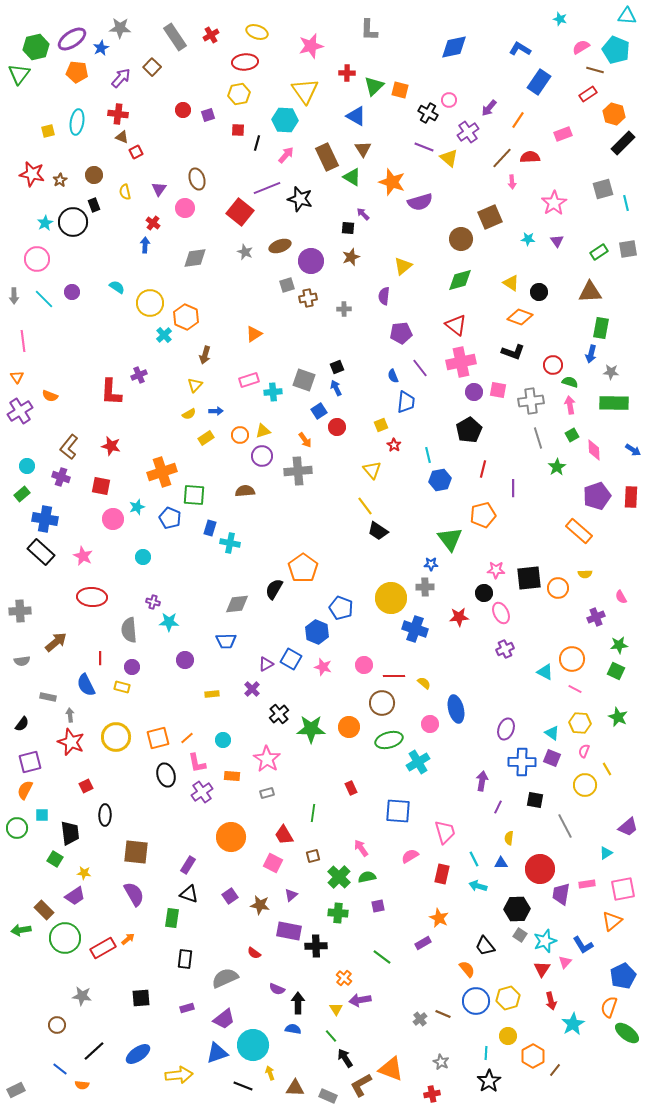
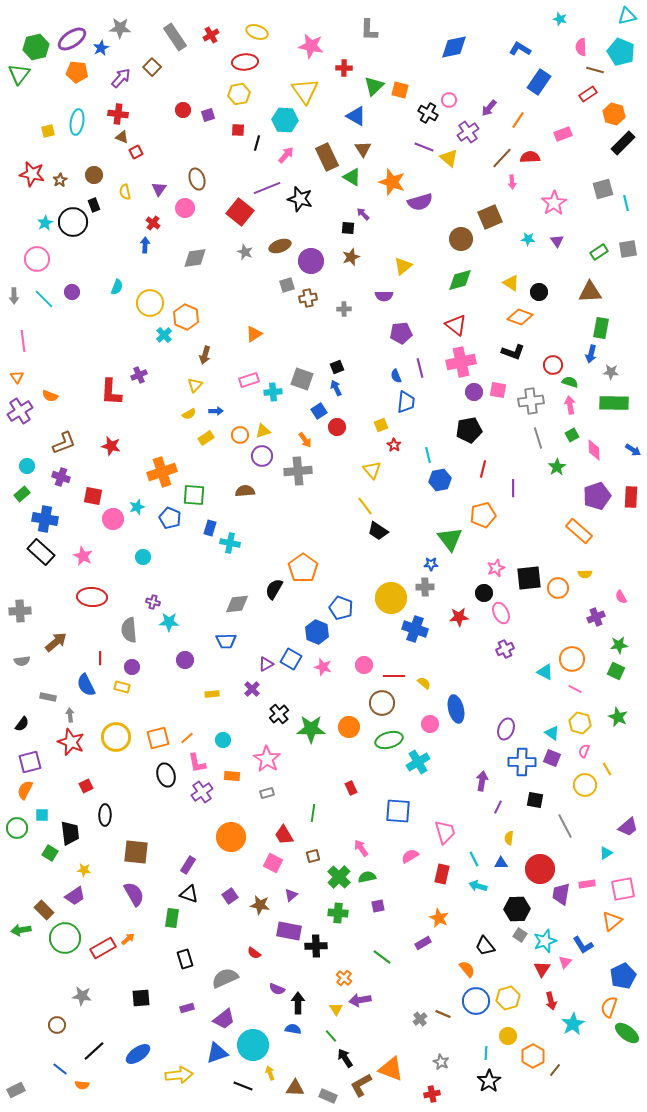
cyan triangle at (627, 16): rotated 18 degrees counterclockwise
pink star at (311, 46): rotated 25 degrees clockwise
pink semicircle at (581, 47): rotated 60 degrees counterclockwise
cyan pentagon at (616, 50): moved 5 px right, 2 px down
red cross at (347, 73): moved 3 px left, 5 px up
cyan semicircle at (117, 287): rotated 77 degrees clockwise
purple semicircle at (384, 296): rotated 96 degrees counterclockwise
purple line at (420, 368): rotated 24 degrees clockwise
blue semicircle at (393, 376): moved 3 px right
gray square at (304, 380): moved 2 px left, 1 px up
black pentagon at (469, 430): rotated 20 degrees clockwise
brown L-shape at (69, 447): moved 5 px left, 4 px up; rotated 150 degrees counterclockwise
red square at (101, 486): moved 8 px left, 10 px down
pink star at (496, 570): moved 2 px up; rotated 24 degrees counterclockwise
yellow hexagon at (580, 723): rotated 10 degrees clockwise
green square at (55, 859): moved 5 px left, 6 px up
yellow star at (84, 873): moved 3 px up
black rectangle at (185, 959): rotated 24 degrees counterclockwise
